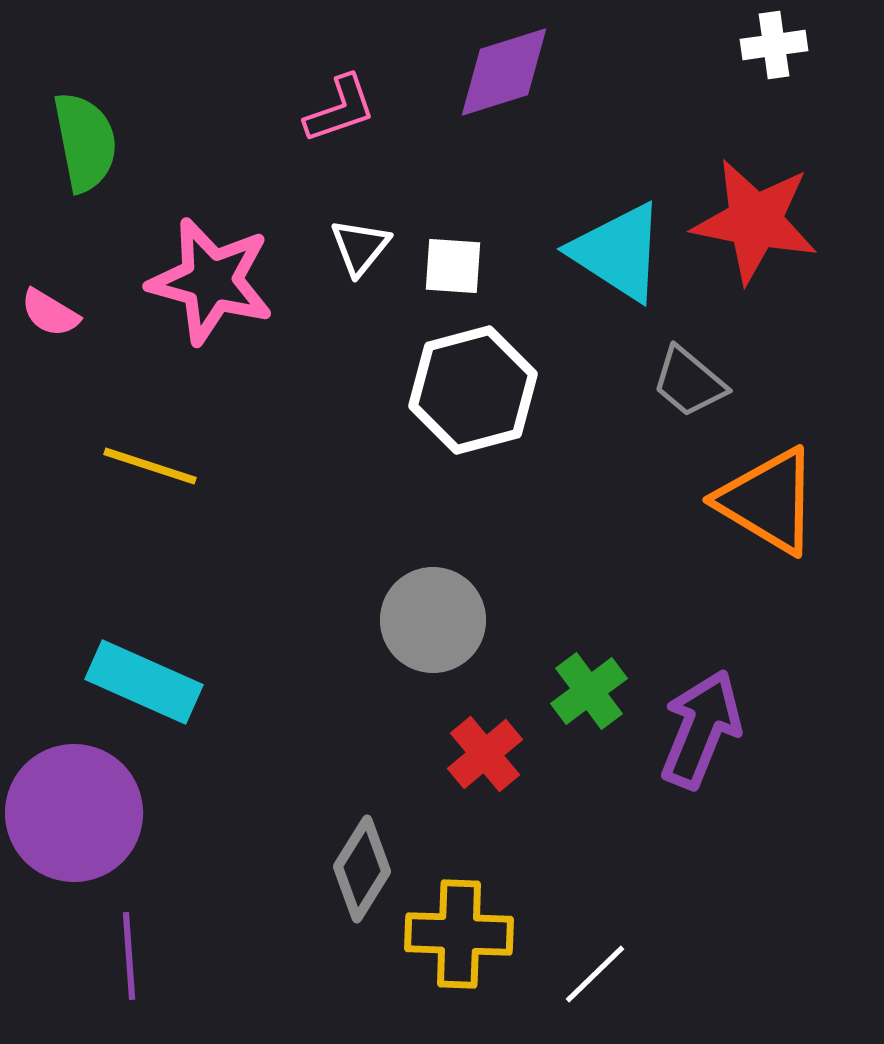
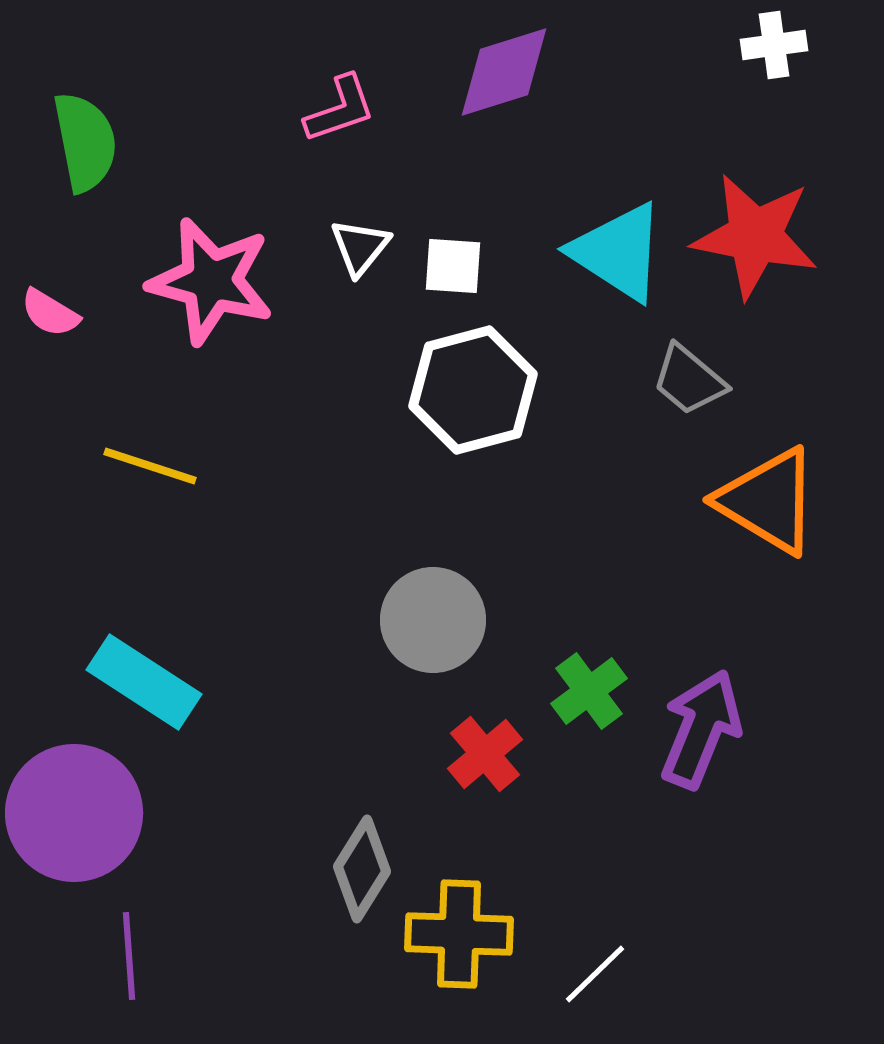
red star: moved 15 px down
gray trapezoid: moved 2 px up
cyan rectangle: rotated 9 degrees clockwise
